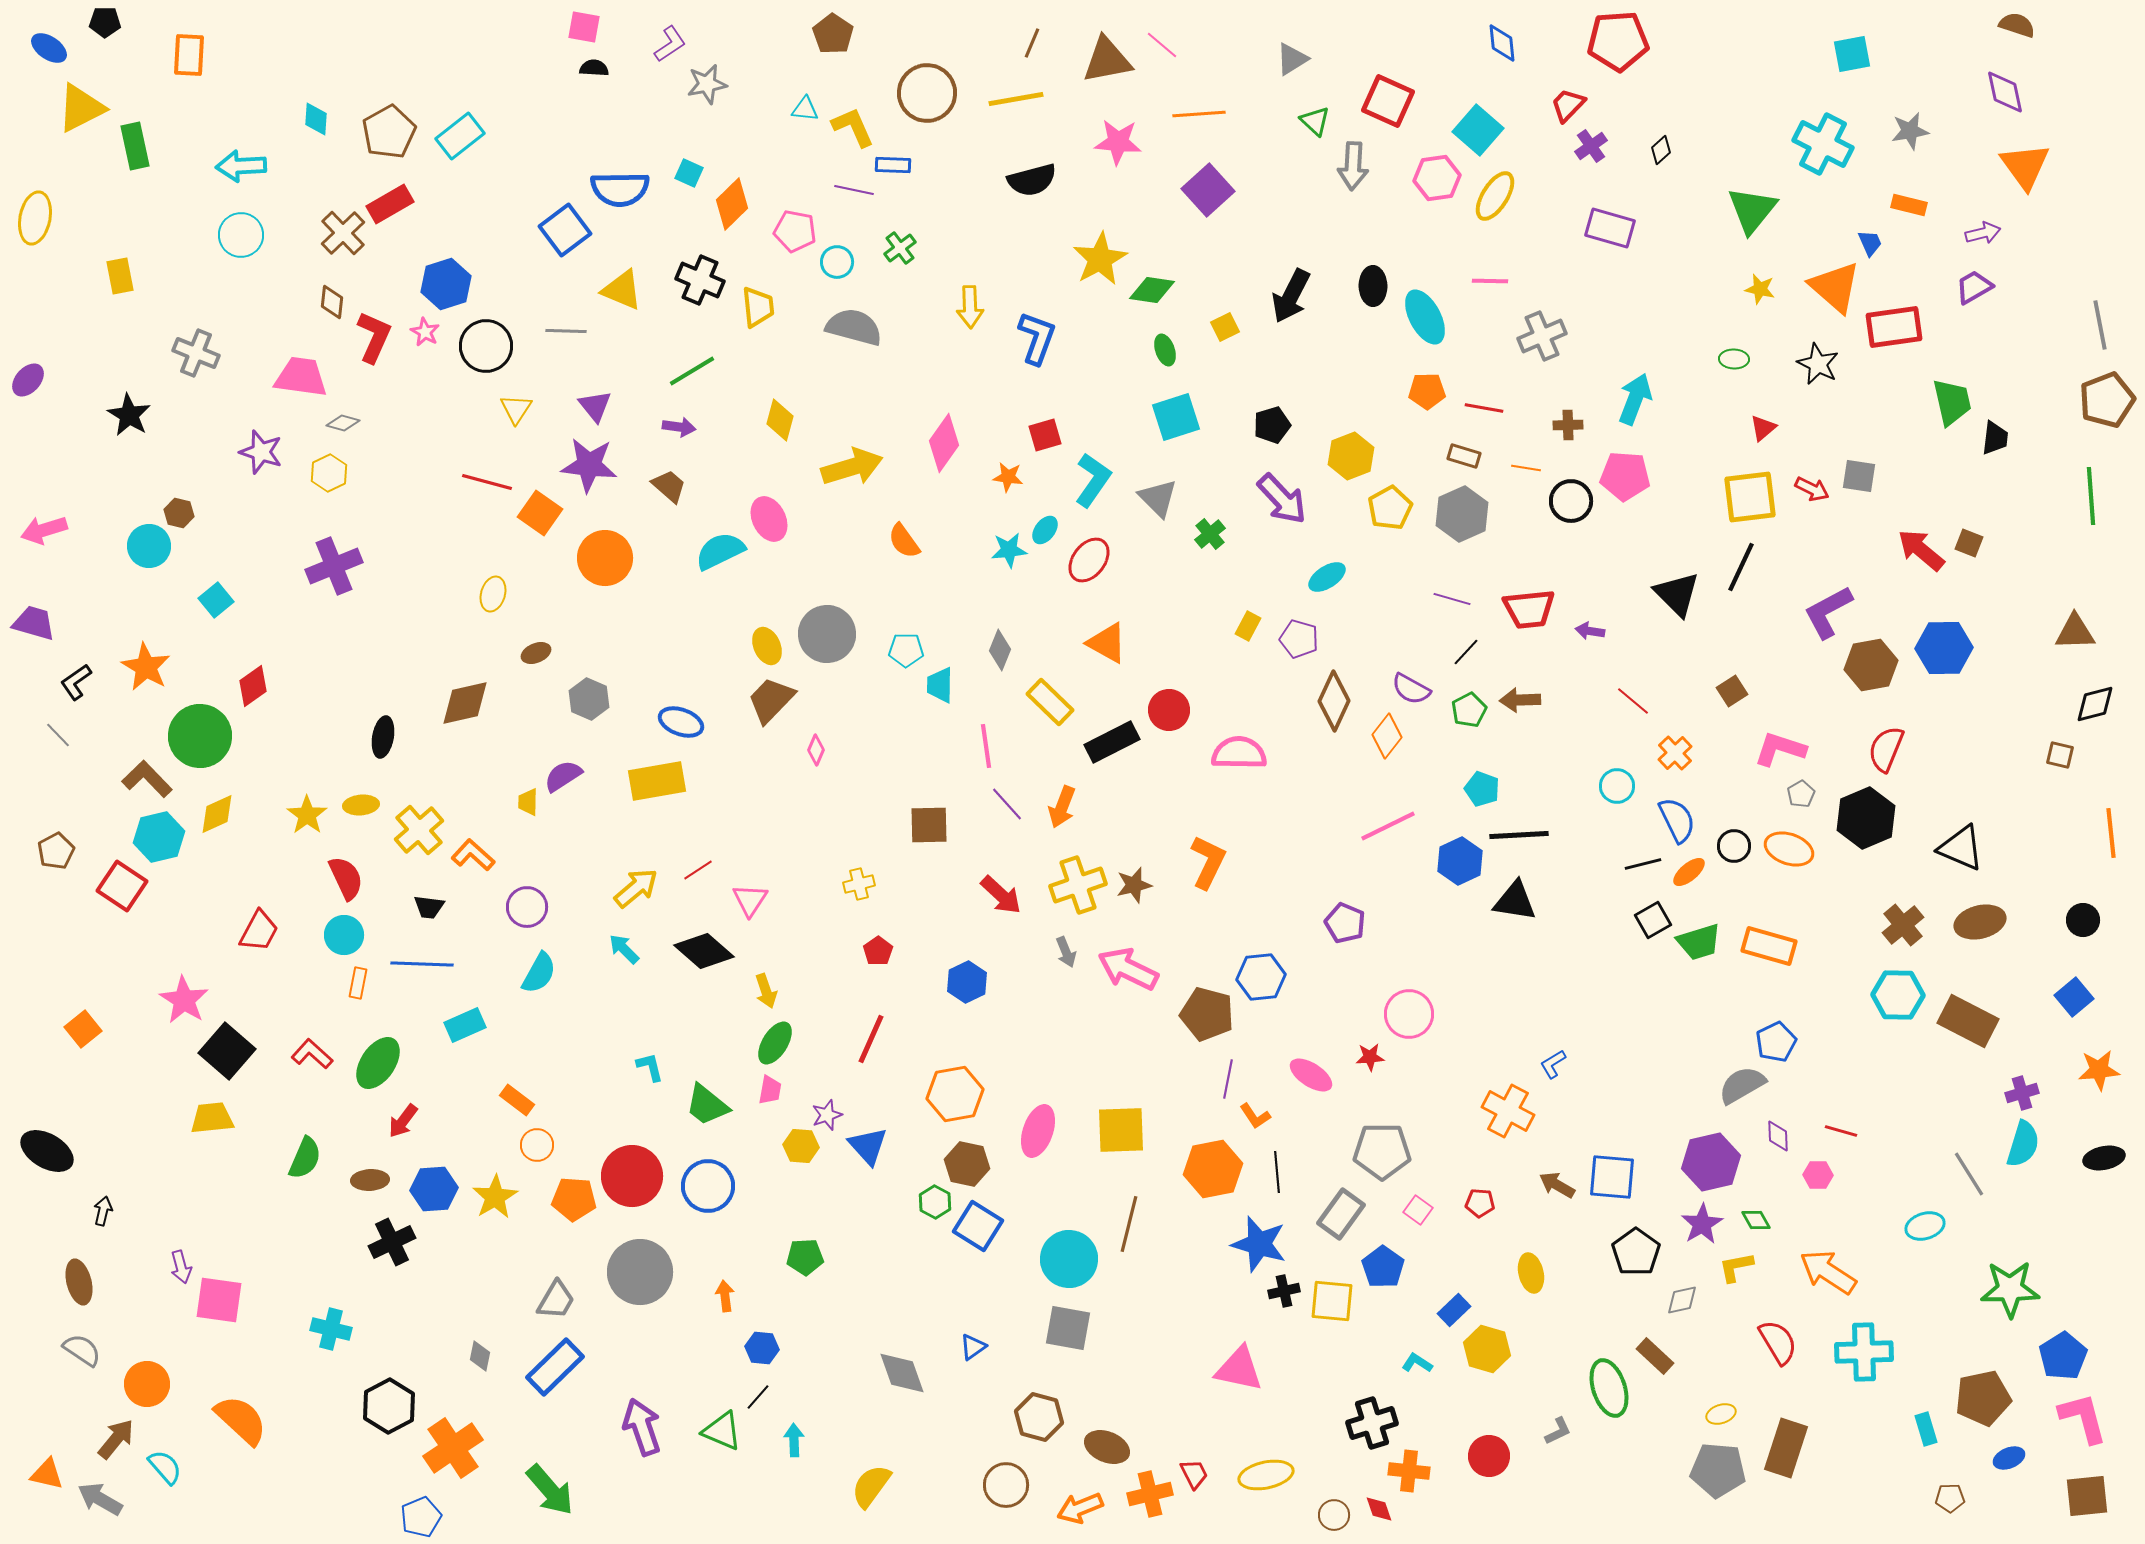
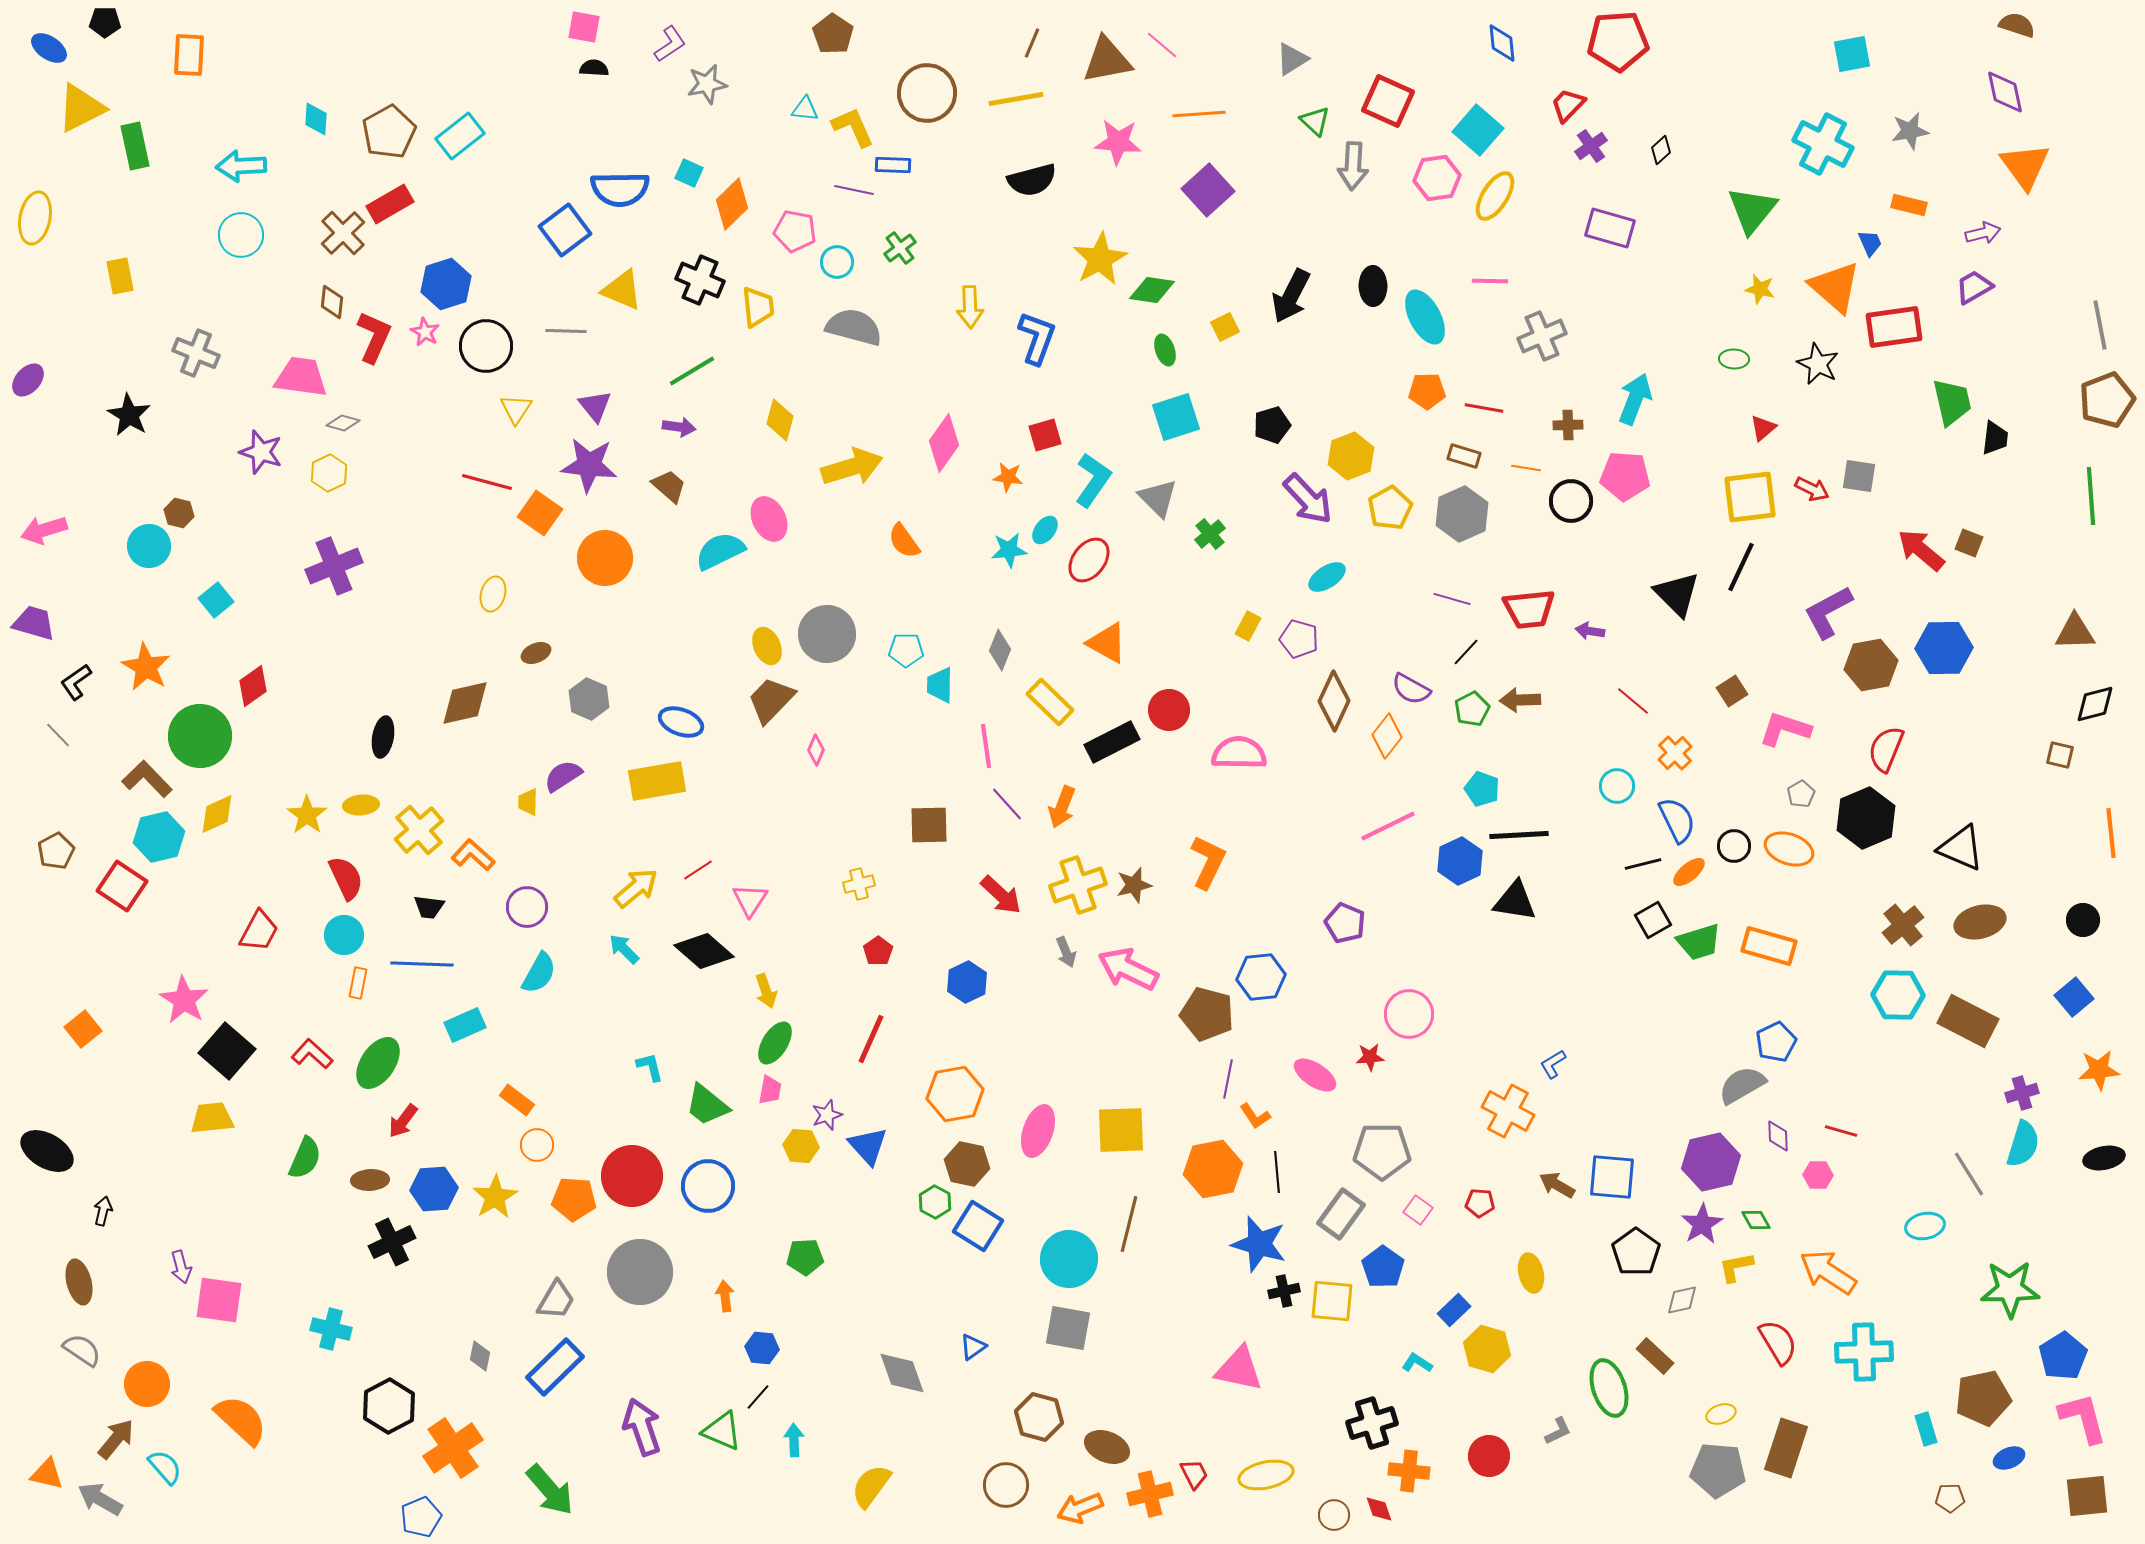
purple arrow at (1282, 499): moved 26 px right
green pentagon at (1469, 710): moved 3 px right, 1 px up
pink L-shape at (1780, 749): moved 5 px right, 20 px up
pink ellipse at (1311, 1075): moved 4 px right
cyan ellipse at (1925, 1226): rotated 6 degrees clockwise
